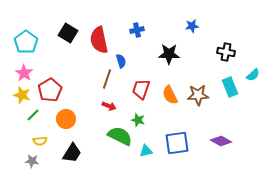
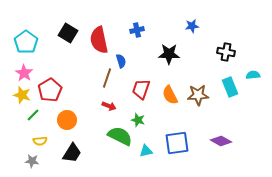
cyan semicircle: rotated 144 degrees counterclockwise
brown line: moved 1 px up
orange circle: moved 1 px right, 1 px down
